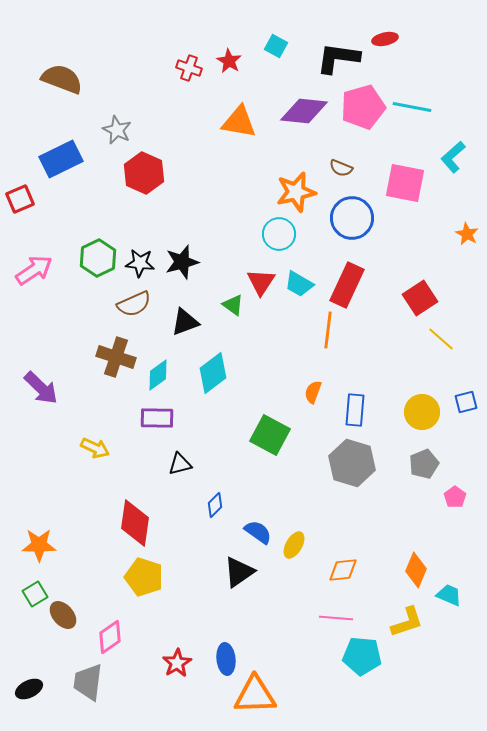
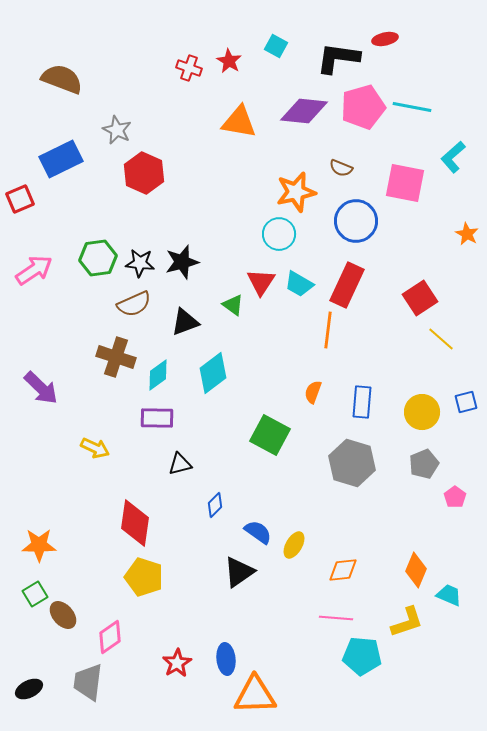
blue circle at (352, 218): moved 4 px right, 3 px down
green hexagon at (98, 258): rotated 18 degrees clockwise
blue rectangle at (355, 410): moved 7 px right, 8 px up
